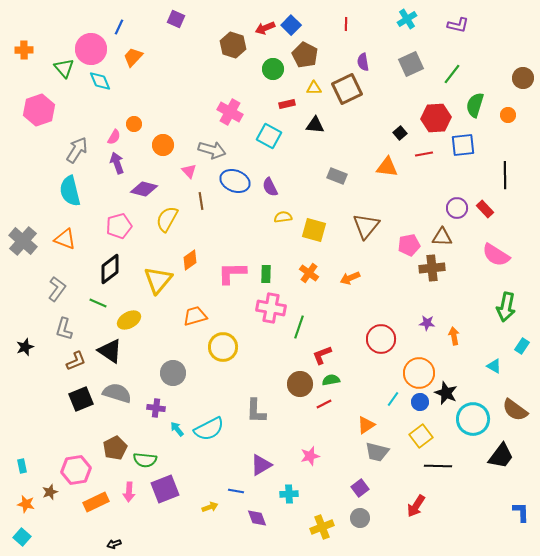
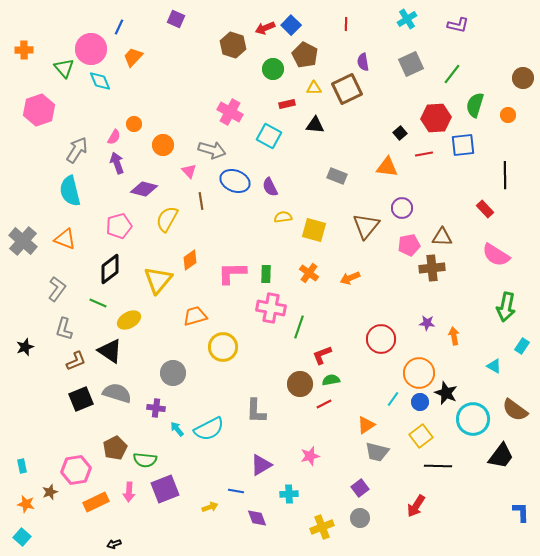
purple circle at (457, 208): moved 55 px left
